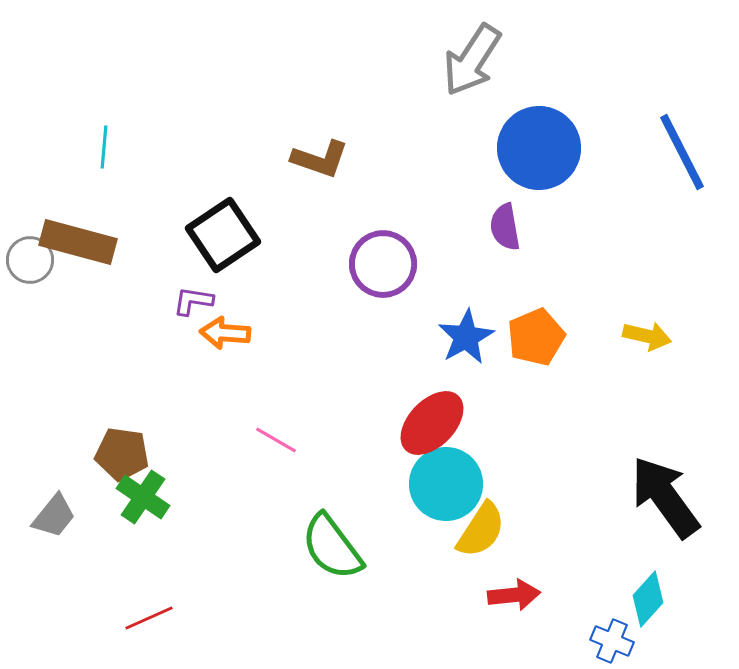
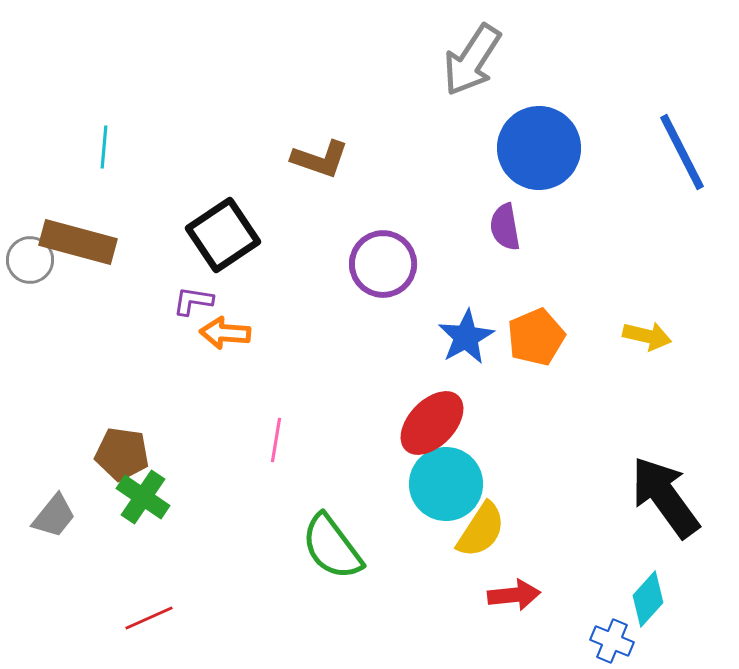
pink line: rotated 69 degrees clockwise
